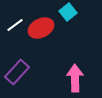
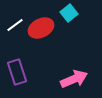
cyan square: moved 1 px right, 1 px down
purple rectangle: rotated 60 degrees counterclockwise
pink arrow: moved 1 px left, 1 px down; rotated 68 degrees clockwise
